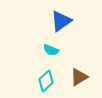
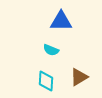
blue triangle: rotated 35 degrees clockwise
cyan diamond: rotated 45 degrees counterclockwise
